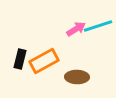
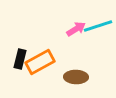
orange rectangle: moved 4 px left, 1 px down
brown ellipse: moved 1 px left
